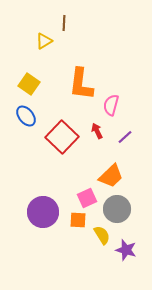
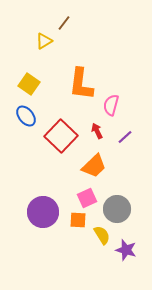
brown line: rotated 35 degrees clockwise
red square: moved 1 px left, 1 px up
orange trapezoid: moved 17 px left, 10 px up
